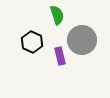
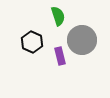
green semicircle: moved 1 px right, 1 px down
